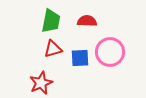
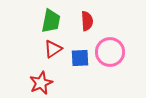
red semicircle: rotated 84 degrees clockwise
red triangle: rotated 18 degrees counterclockwise
